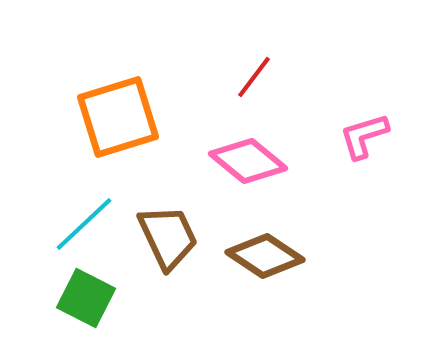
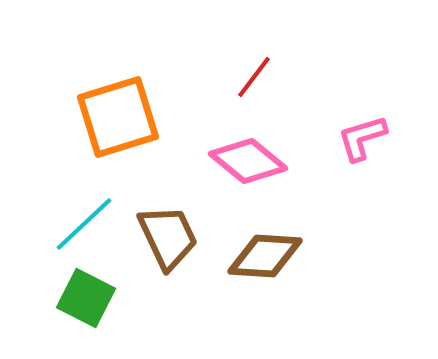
pink L-shape: moved 2 px left, 2 px down
brown diamond: rotated 30 degrees counterclockwise
